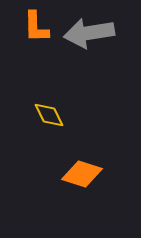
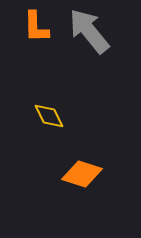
gray arrow: moved 2 px up; rotated 60 degrees clockwise
yellow diamond: moved 1 px down
